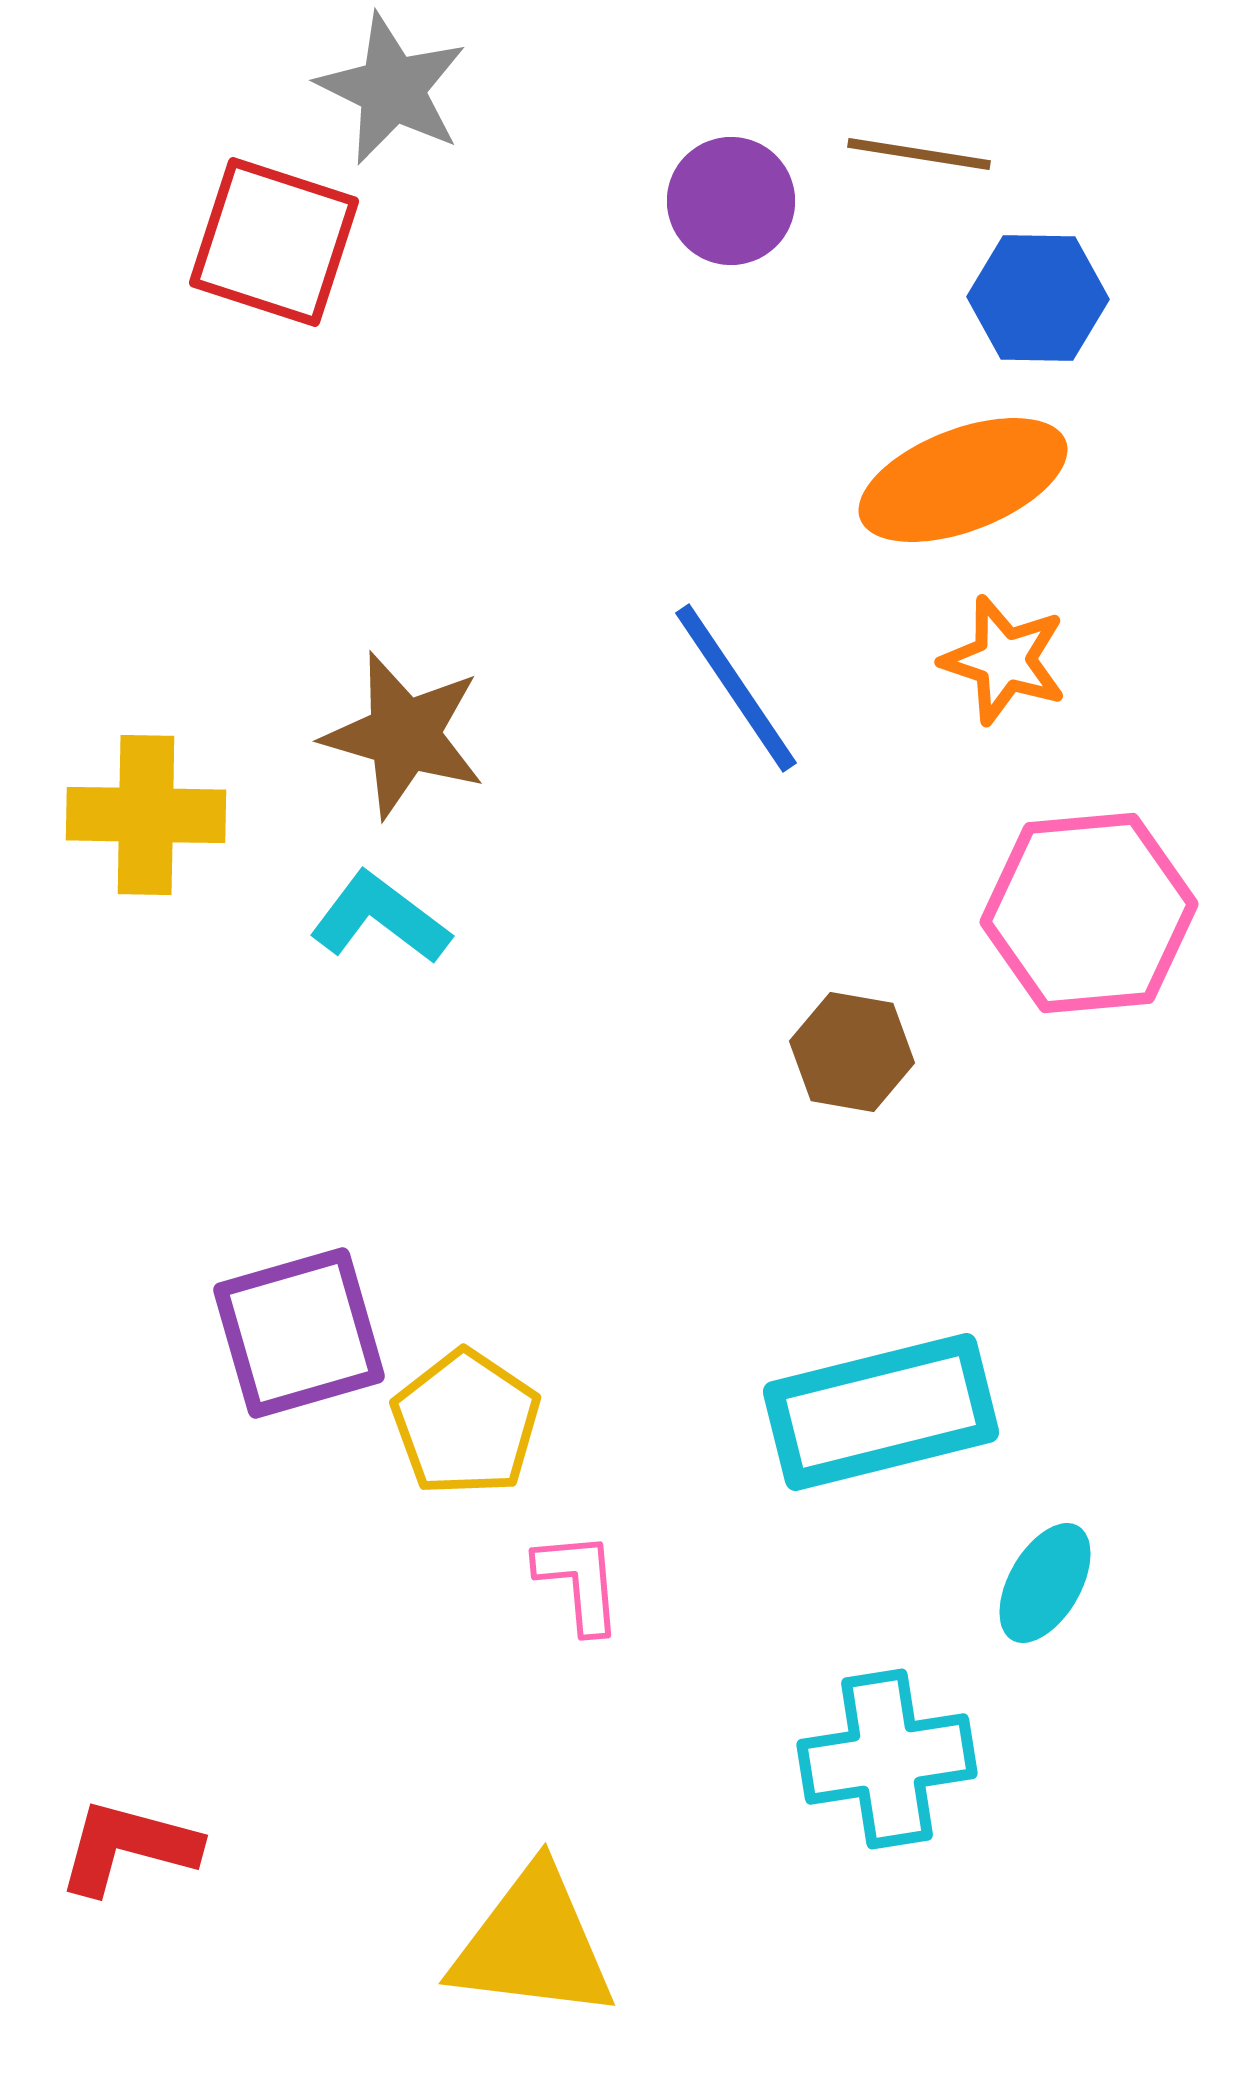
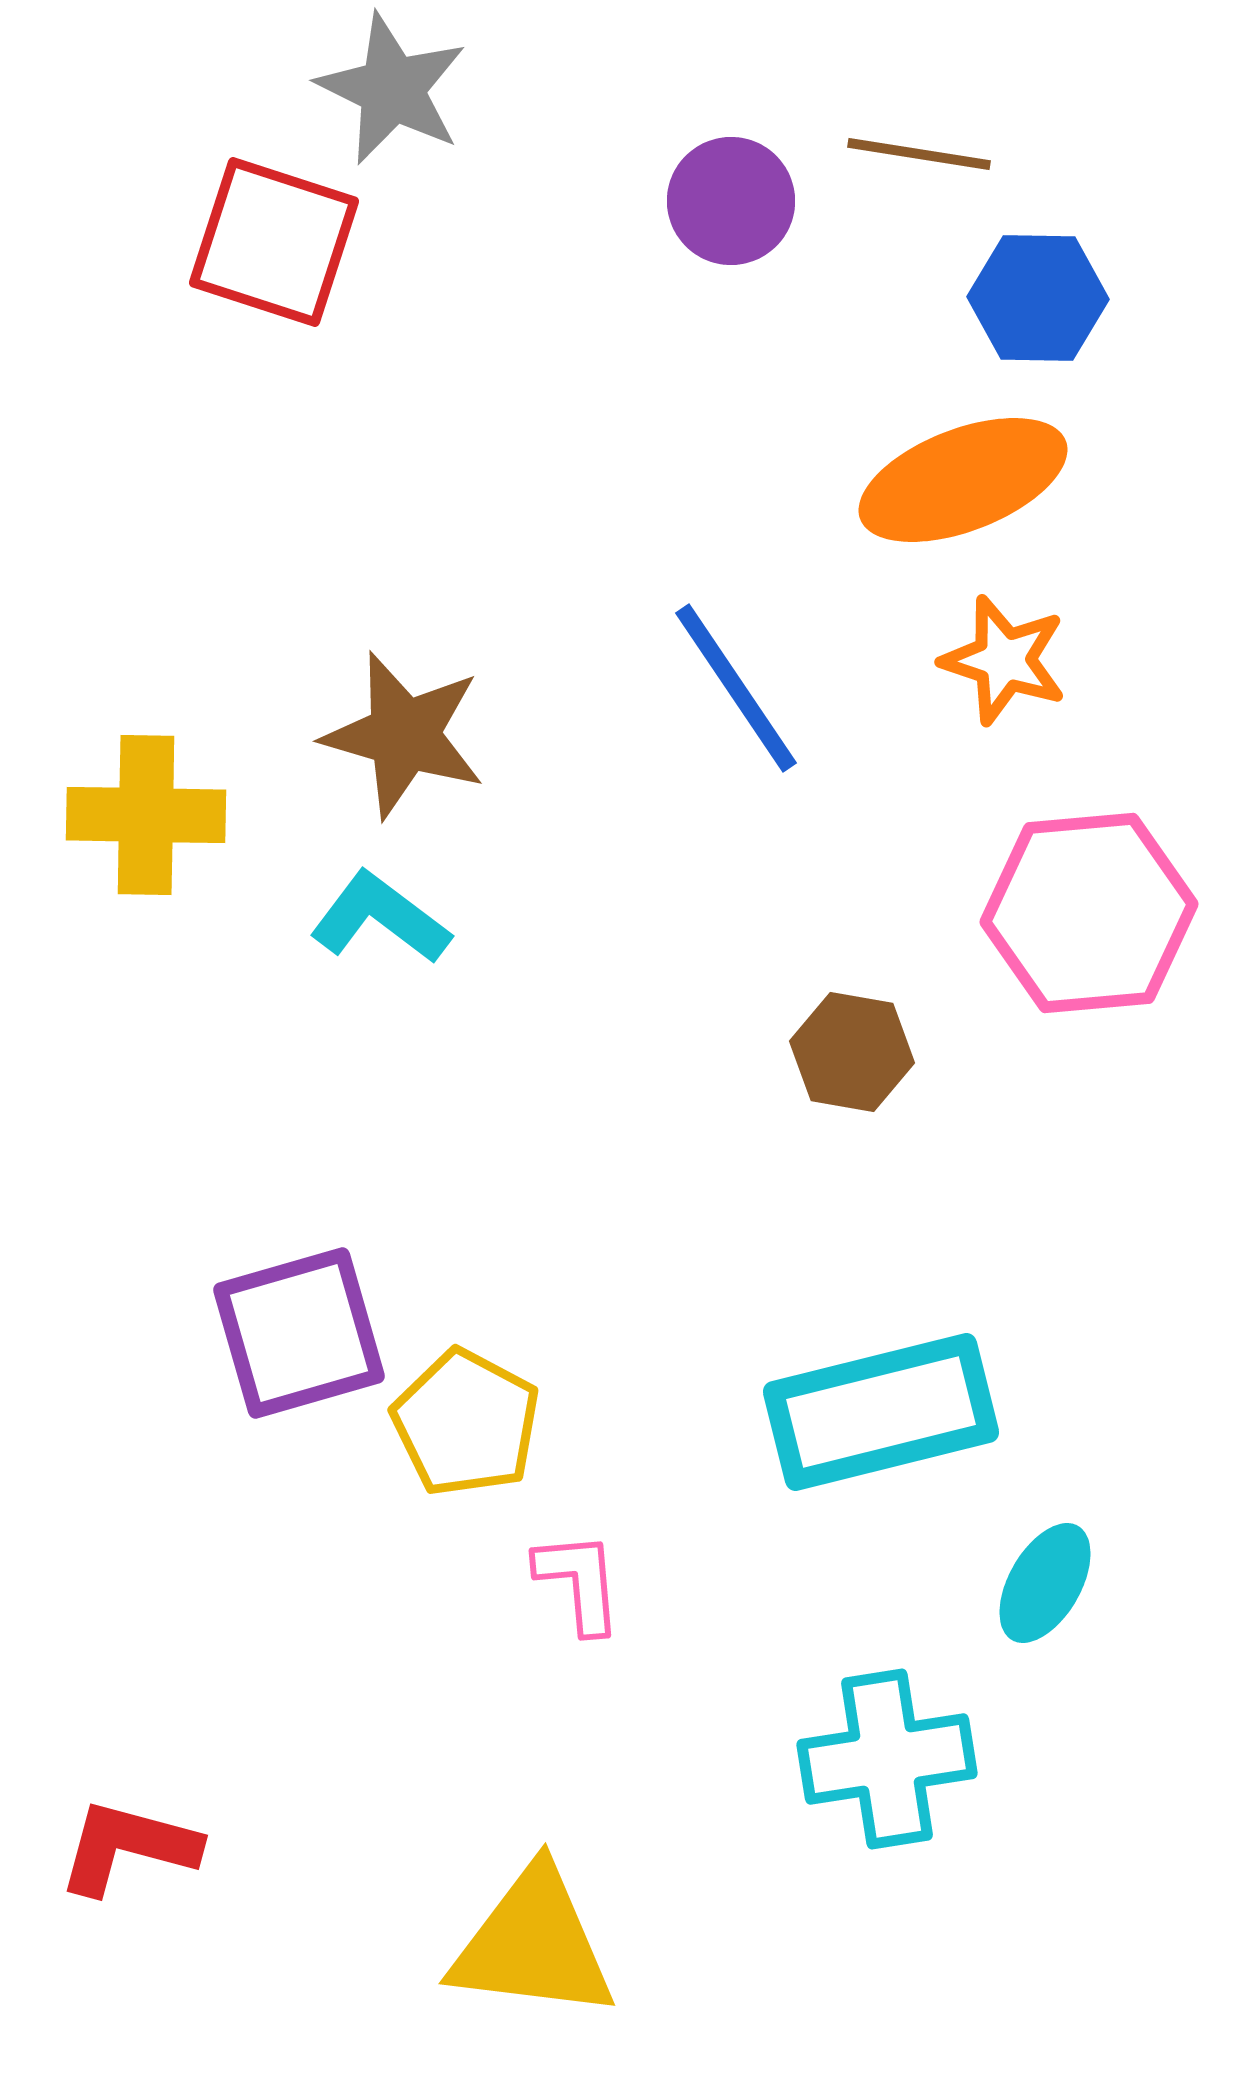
yellow pentagon: rotated 6 degrees counterclockwise
